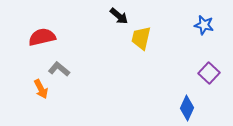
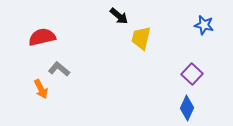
purple square: moved 17 px left, 1 px down
